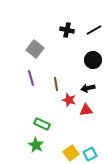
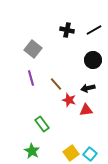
gray square: moved 2 px left
brown line: rotated 32 degrees counterclockwise
green rectangle: rotated 28 degrees clockwise
green star: moved 4 px left, 6 px down
cyan square: rotated 24 degrees counterclockwise
